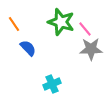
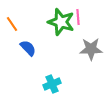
orange line: moved 2 px left
pink line: moved 7 px left, 12 px up; rotated 35 degrees clockwise
